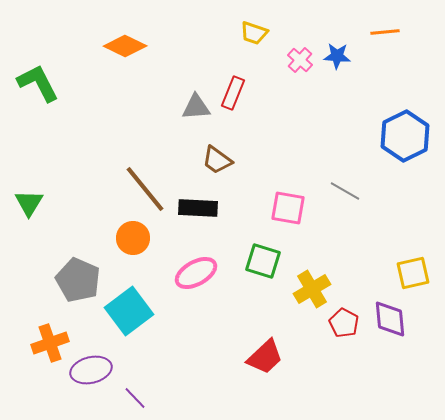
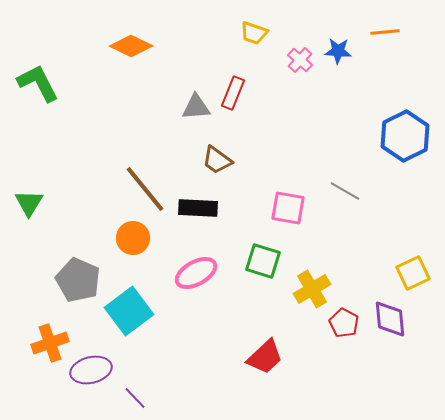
orange diamond: moved 6 px right
blue star: moved 1 px right, 5 px up
yellow square: rotated 12 degrees counterclockwise
